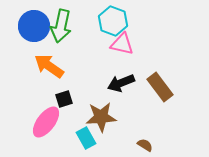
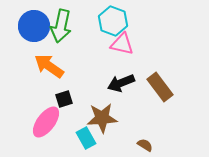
brown star: moved 1 px right, 1 px down
